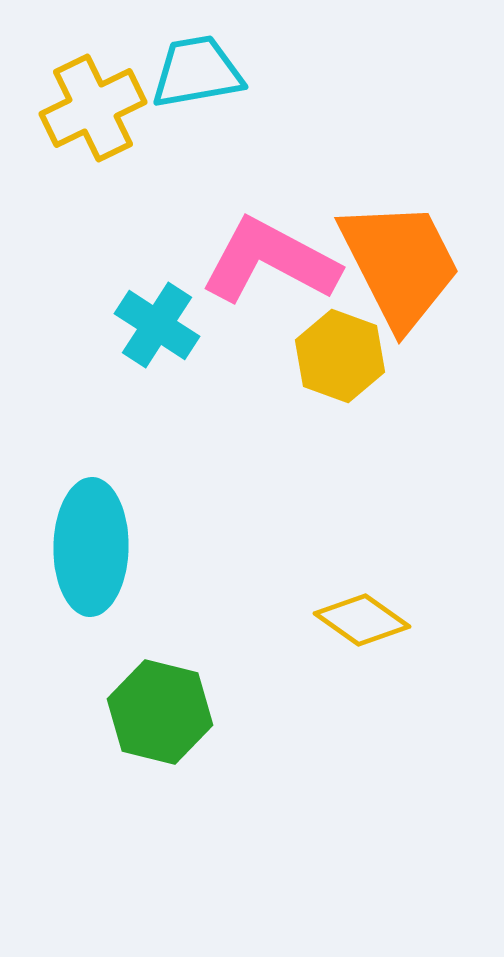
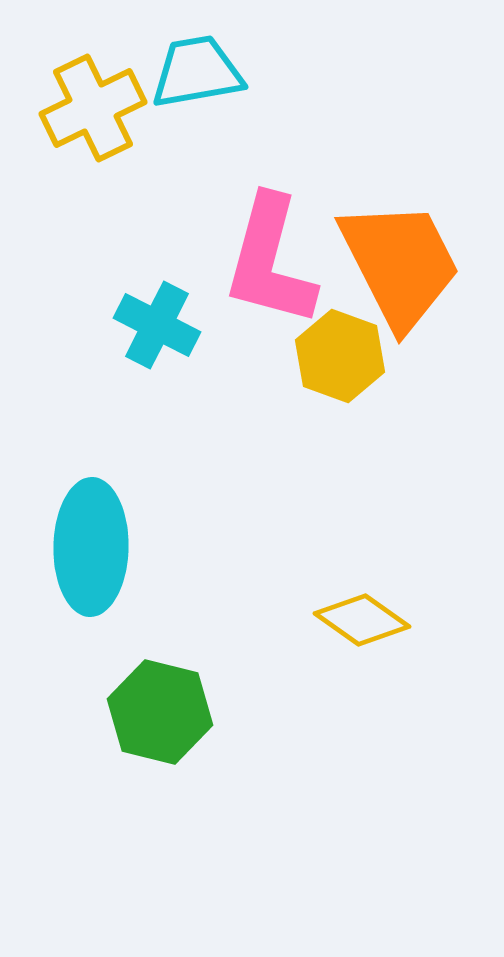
pink L-shape: rotated 103 degrees counterclockwise
cyan cross: rotated 6 degrees counterclockwise
